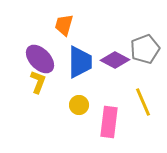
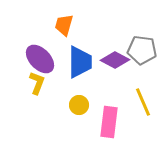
gray pentagon: moved 3 px left, 1 px down; rotated 28 degrees clockwise
yellow L-shape: moved 1 px left, 1 px down
